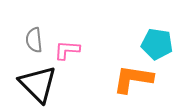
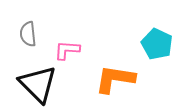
gray semicircle: moved 6 px left, 6 px up
cyan pentagon: rotated 16 degrees clockwise
orange L-shape: moved 18 px left
